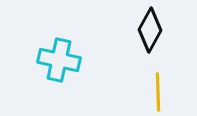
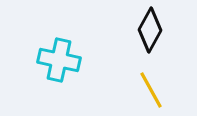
yellow line: moved 7 px left, 2 px up; rotated 27 degrees counterclockwise
